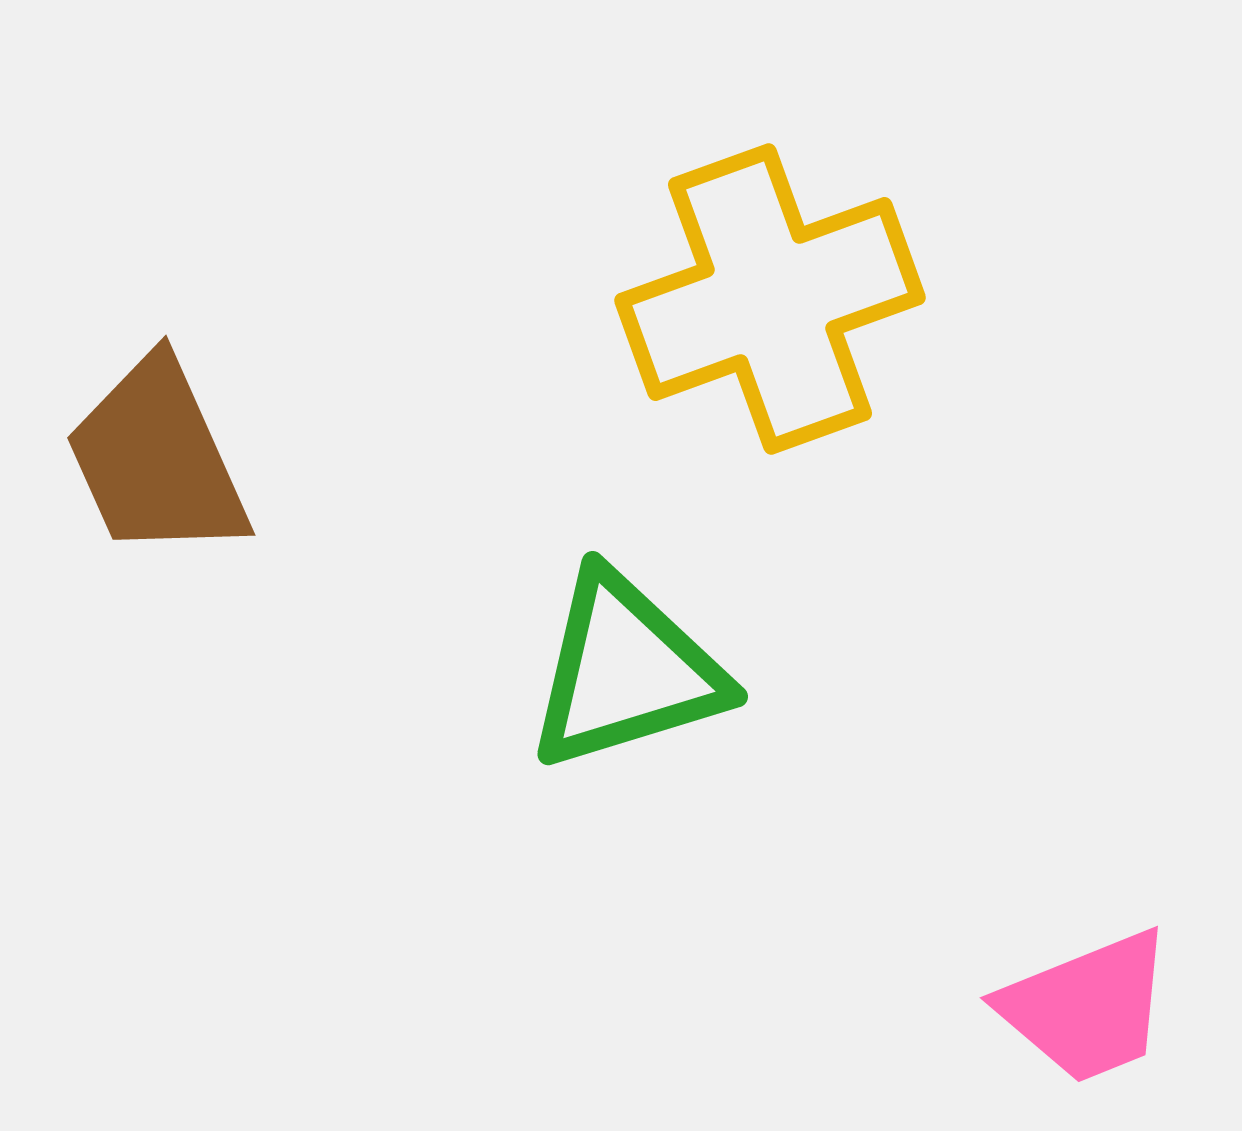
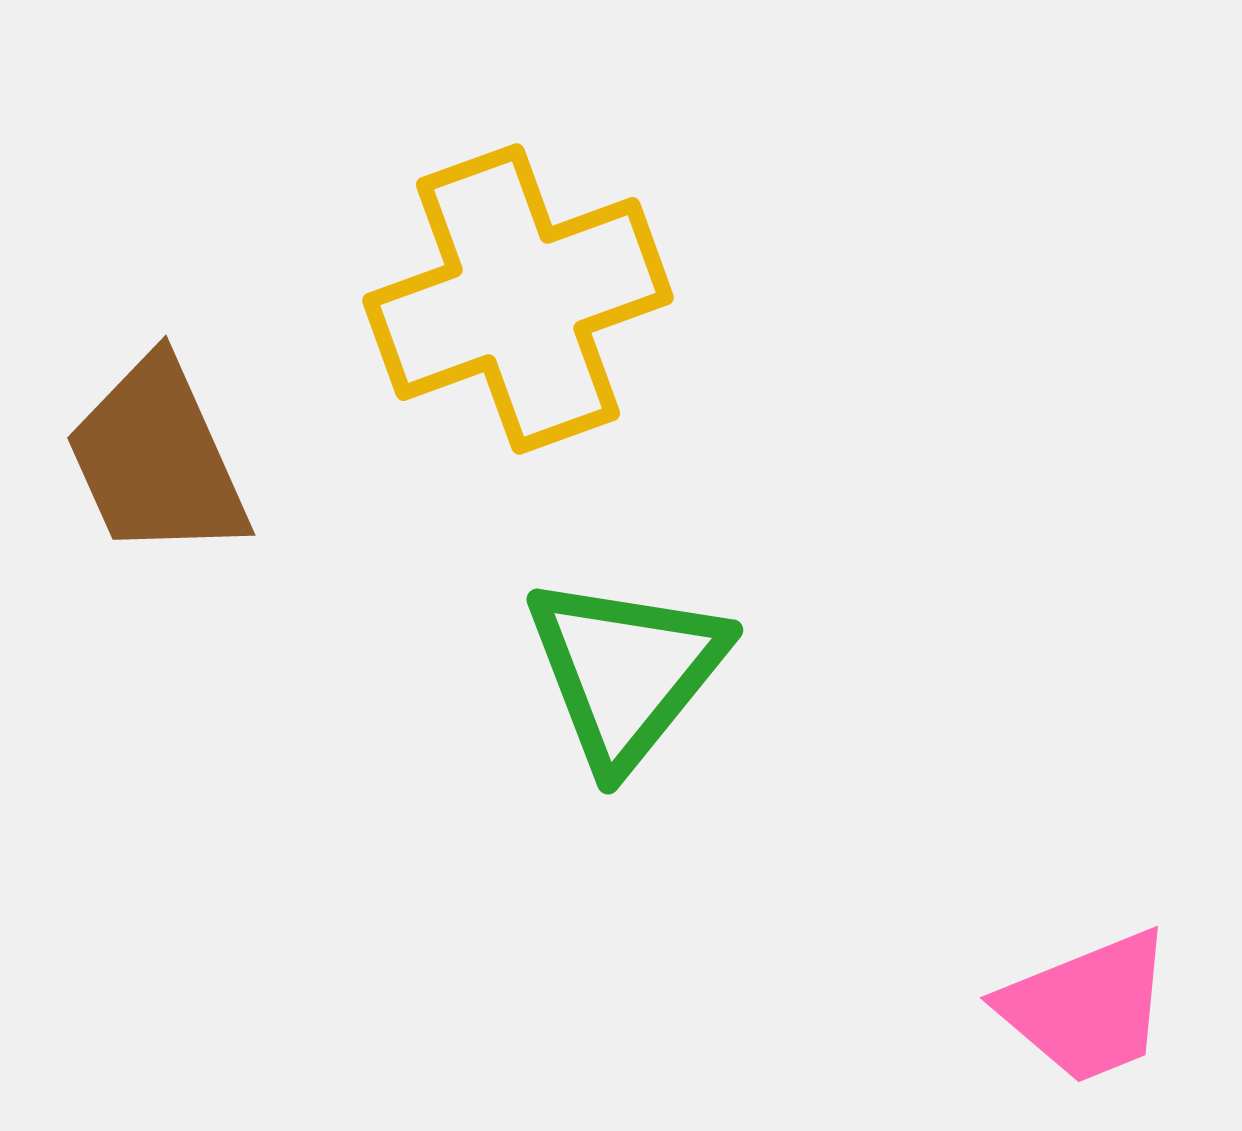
yellow cross: moved 252 px left
green triangle: rotated 34 degrees counterclockwise
